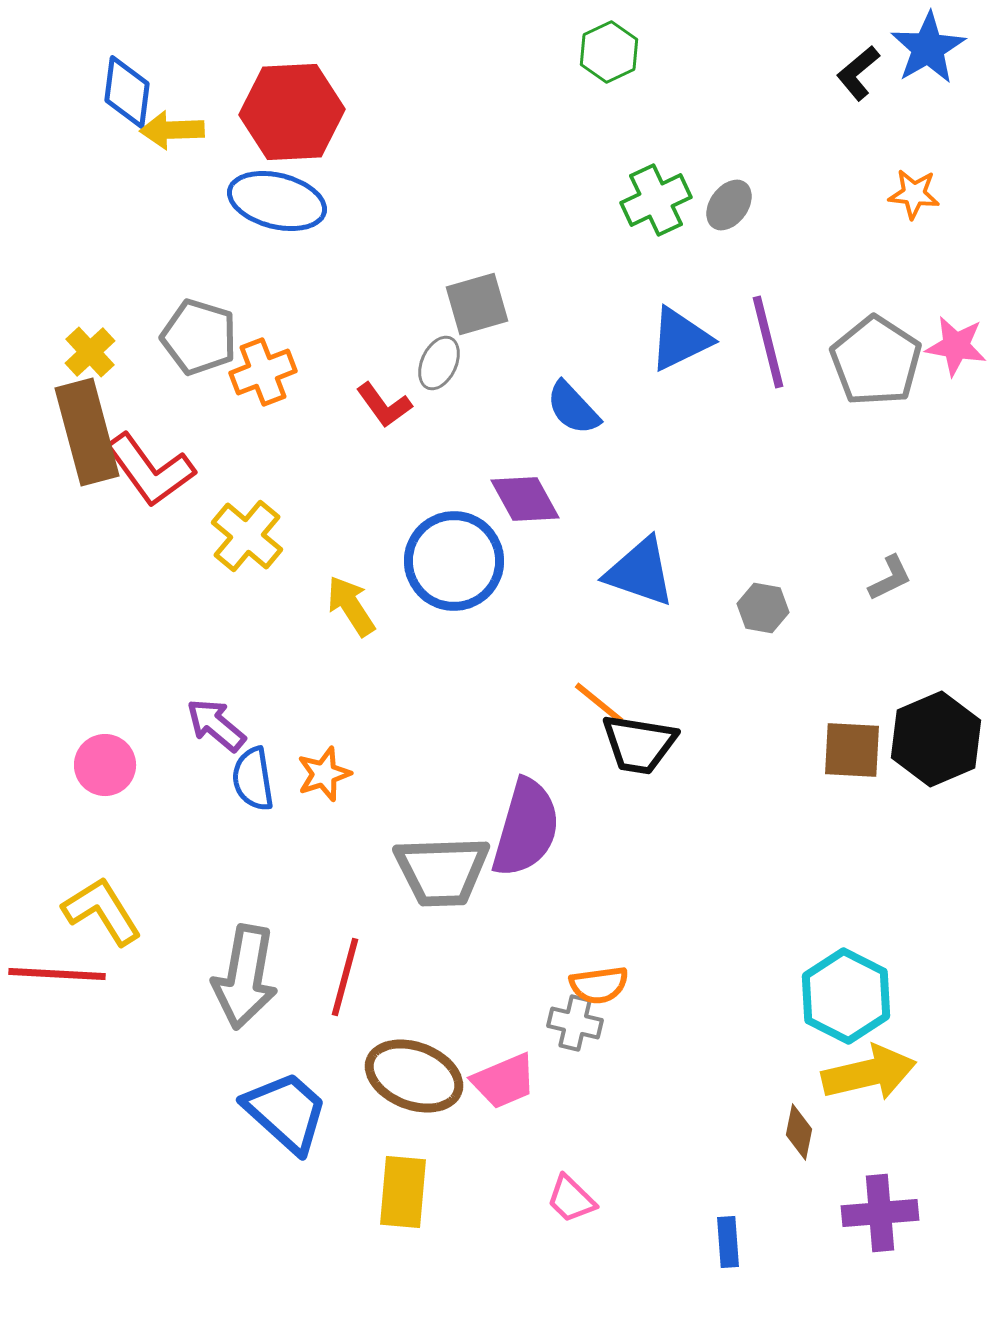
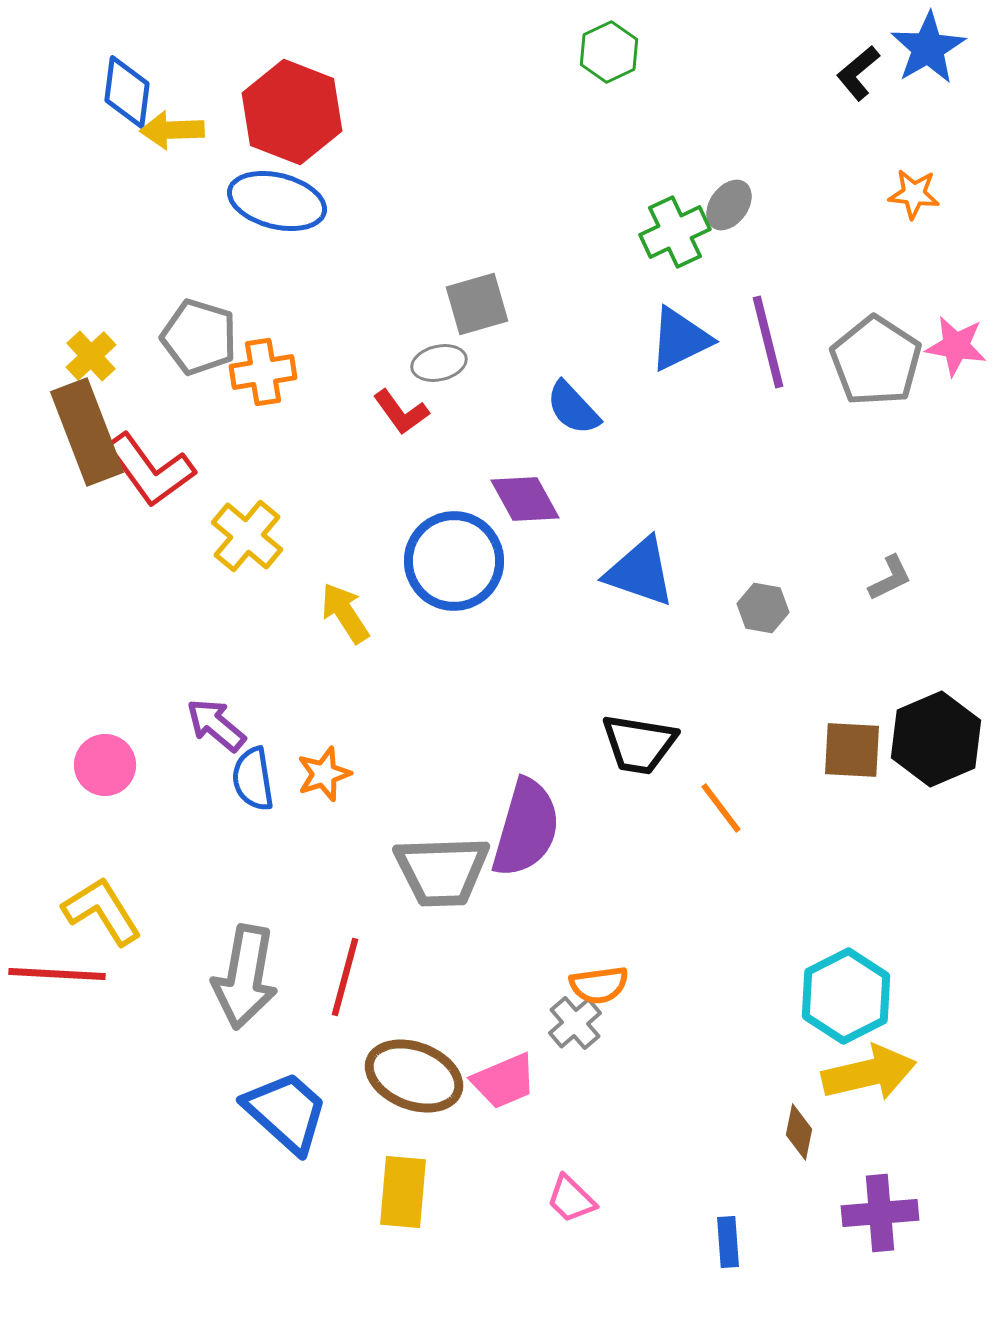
red hexagon at (292, 112): rotated 24 degrees clockwise
green cross at (656, 200): moved 19 px right, 32 px down
yellow cross at (90, 352): moved 1 px right, 4 px down
gray ellipse at (439, 363): rotated 52 degrees clockwise
orange cross at (263, 372): rotated 12 degrees clockwise
red L-shape at (384, 405): moved 17 px right, 7 px down
brown rectangle at (87, 432): rotated 6 degrees counterclockwise
yellow arrow at (351, 606): moved 6 px left, 7 px down
orange line at (599, 703): moved 122 px right, 105 px down; rotated 14 degrees clockwise
cyan hexagon at (846, 996): rotated 6 degrees clockwise
gray cross at (575, 1023): rotated 36 degrees clockwise
